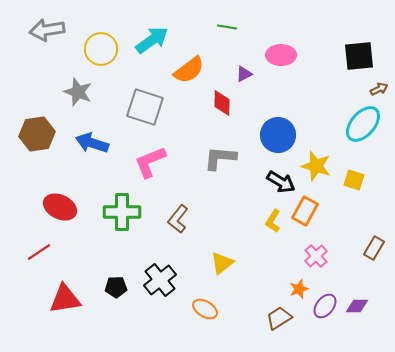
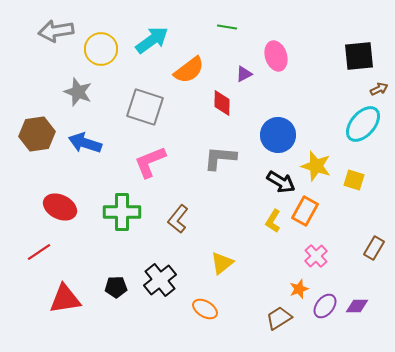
gray arrow: moved 9 px right, 1 px down
pink ellipse: moved 5 px left, 1 px down; rotated 72 degrees clockwise
blue arrow: moved 7 px left
